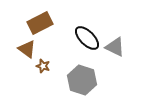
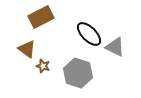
brown rectangle: moved 1 px right, 6 px up
black ellipse: moved 2 px right, 4 px up
gray hexagon: moved 4 px left, 7 px up
